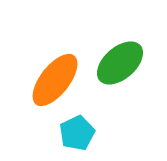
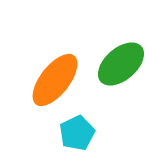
green ellipse: moved 1 px right, 1 px down
